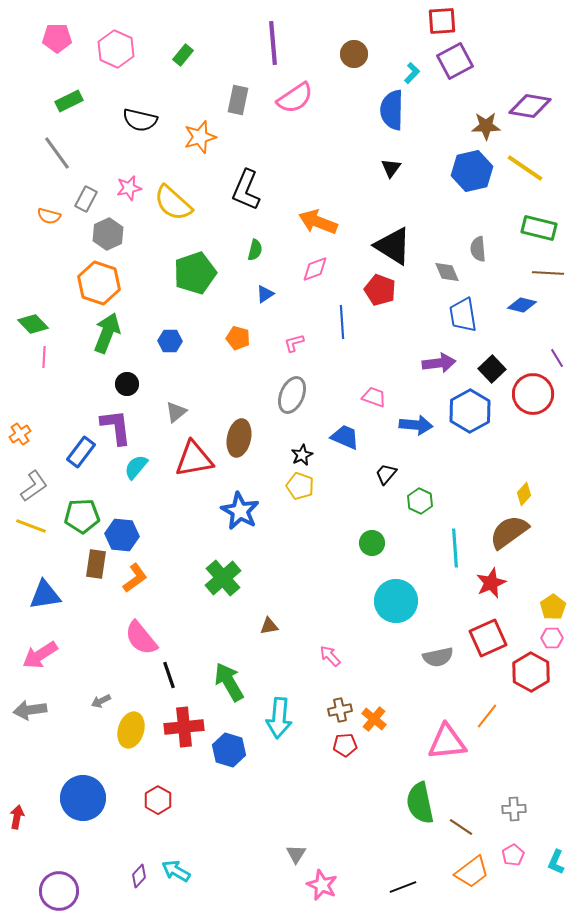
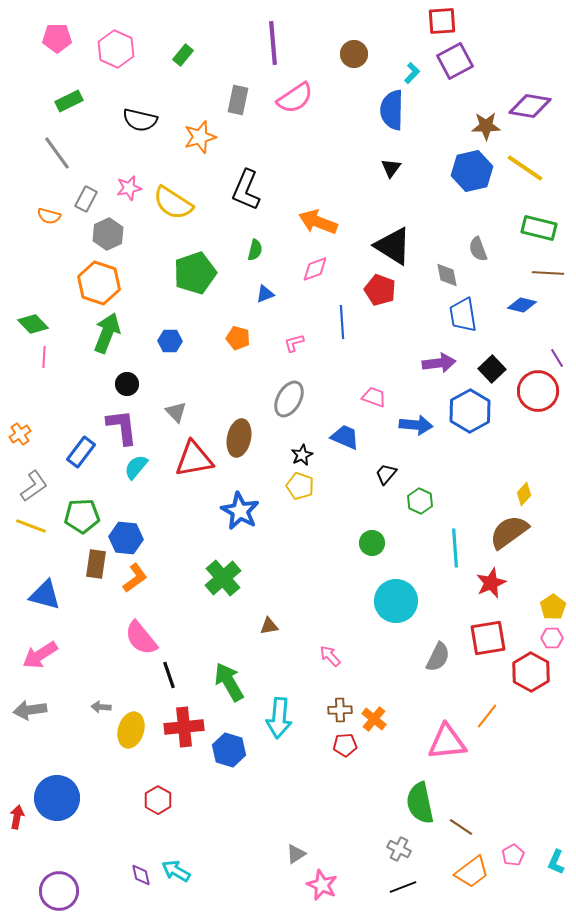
yellow semicircle at (173, 203): rotated 9 degrees counterclockwise
gray semicircle at (478, 249): rotated 15 degrees counterclockwise
gray diamond at (447, 272): moved 3 px down; rotated 12 degrees clockwise
blue triangle at (265, 294): rotated 12 degrees clockwise
red circle at (533, 394): moved 5 px right, 3 px up
gray ellipse at (292, 395): moved 3 px left, 4 px down; rotated 6 degrees clockwise
gray triangle at (176, 412): rotated 35 degrees counterclockwise
purple L-shape at (116, 427): moved 6 px right
blue hexagon at (122, 535): moved 4 px right, 3 px down
blue triangle at (45, 595): rotated 24 degrees clockwise
red square at (488, 638): rotated 15 degrees clockwise
gray semicircle at (438, 657): rotated 52 degrees counterclockwise
gray arrow at (101, 701): moved 6 px down; rotated 30 degrees clockwise
brown cross at (340, 710): rotated 10 degrees clockwise
blue circle at (83, 798): moved 26 px left
gray cross at (514, 809): moved 115 px left, 40 px down; rotated 30 degrees clockwise
gray triangle at (296, 854): rotated 25 degrees clockwise
purple diamond at (139, 876): moved 2 px right, 1 px up; rotated 55 degrees counterclockwise
